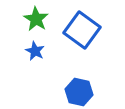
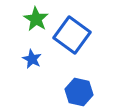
blue square: moved 10 px left, 5 px down
blue star: moved 3 px left, 8 px down
